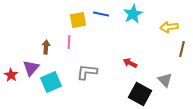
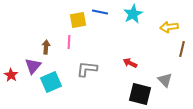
blue line: moved 1 px left, 2 px up
purple triangle: moved 2 px right, 2 px up
gray L-shape: moved 3 px up
black square: rotated 15 degrees counterclockwise
